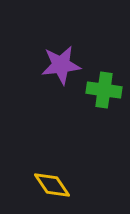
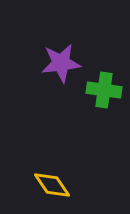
purple star: moved 2 px up
